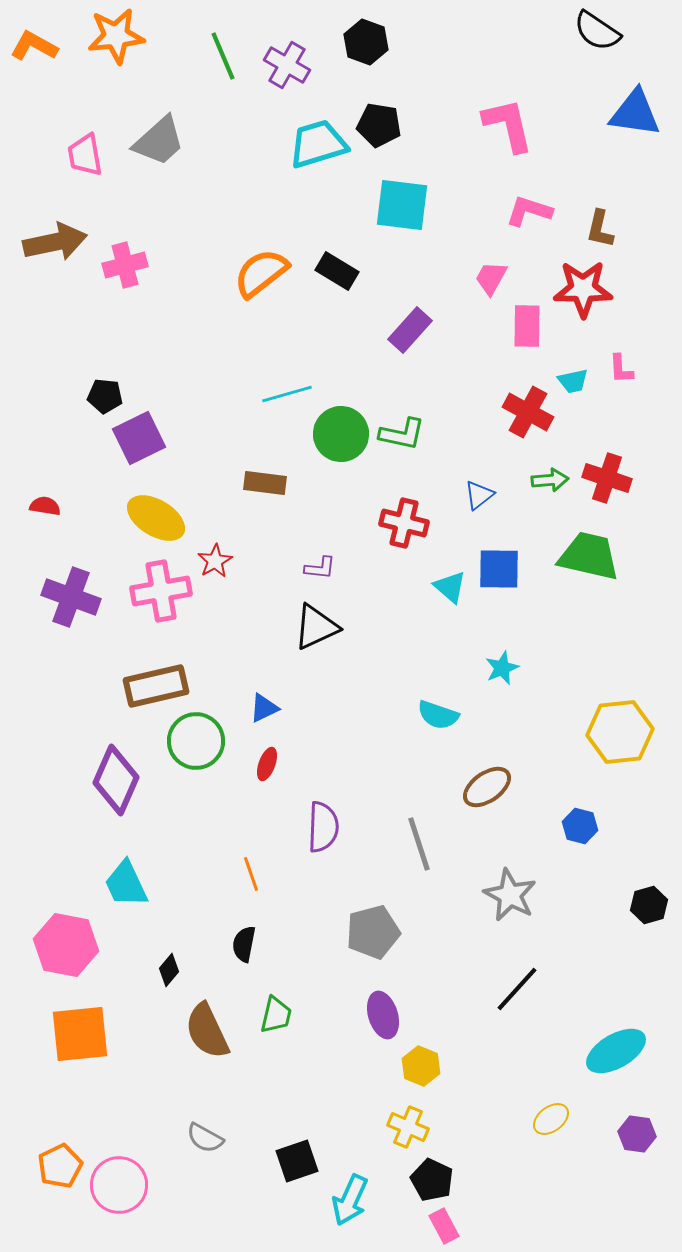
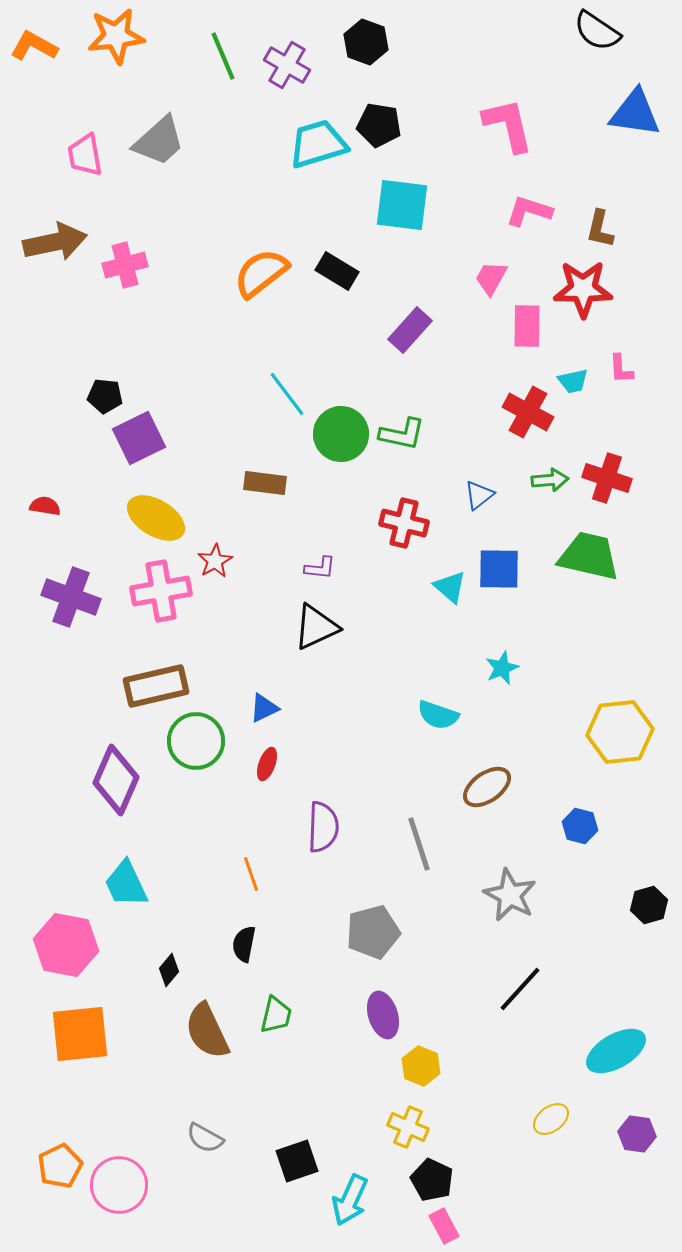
cyan line at (287, 394): rotated 69 degrees clockwise
black line at (517, 989): moved 3 px right
